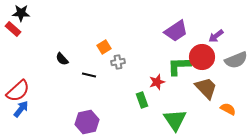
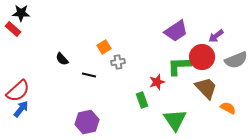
orange semicircle: moved 1 px up
